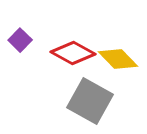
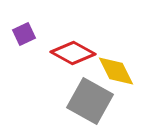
purple square: moved 4 px right, 6 px up; rotated 20 degrees clockwise
yellow diamond: moved 2 px left, 12 px down; rotated 18 degrees clockwise
